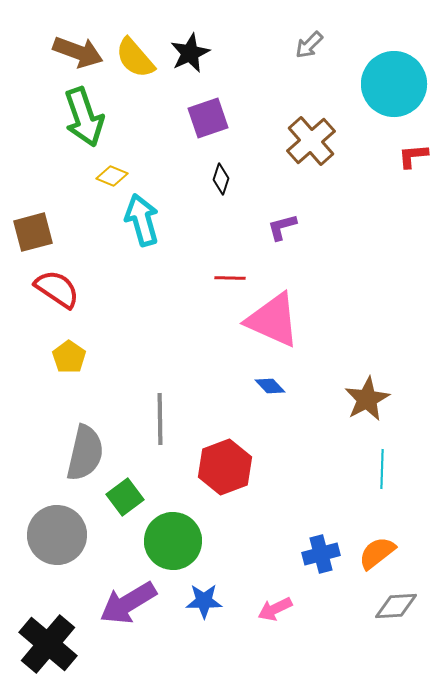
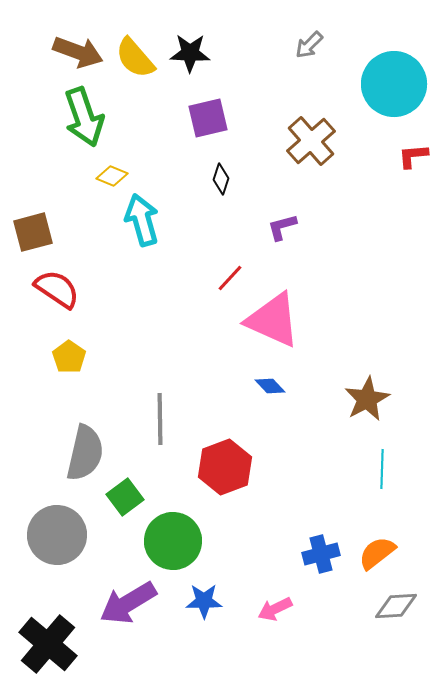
black star: rotated 27 degrees clockwise
purple square: rotated 6 degrees clockwise
red line: rotated 48 degrees counterclockwise
